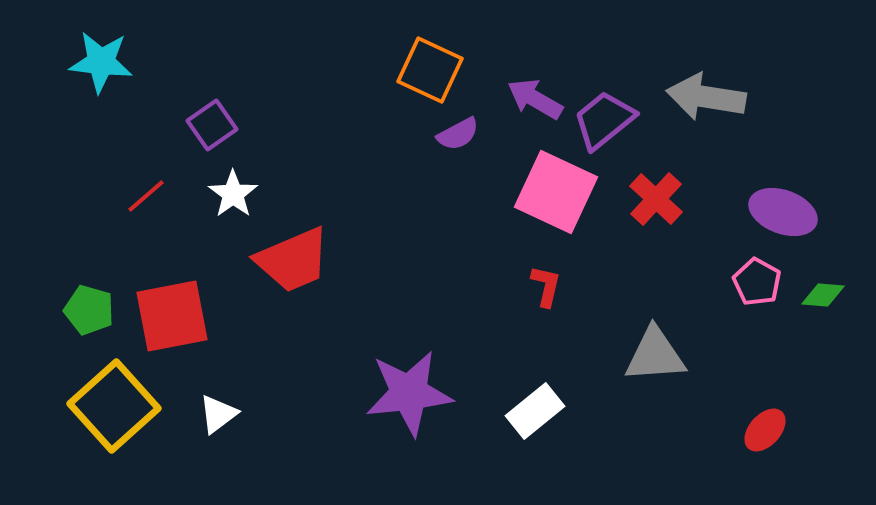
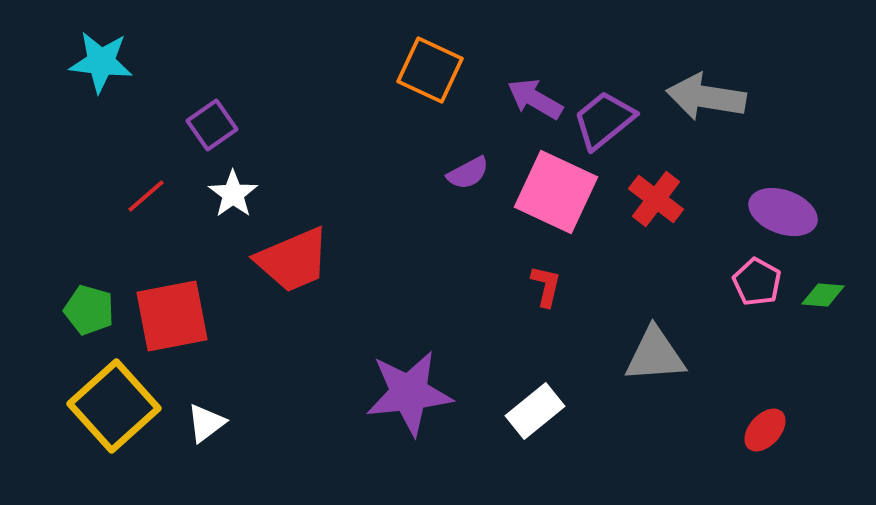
purple semicircle: moved 10 px right, 39 px down
red cross: rotated 6 degrees counterclockwise
white triangle: moved 12 px left, 9 px down
